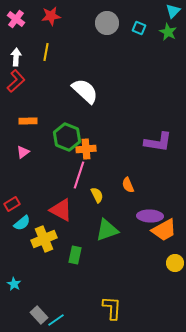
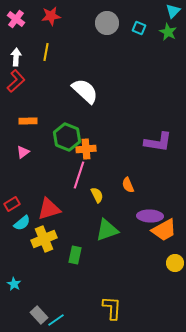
red triangle: moved 12 px left, 1 px up; rotated 45 degrees counterclockwise
